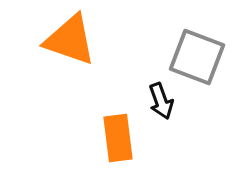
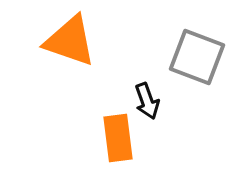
orange triangle: moved 1 px down
black arrow: moved 14 px left
